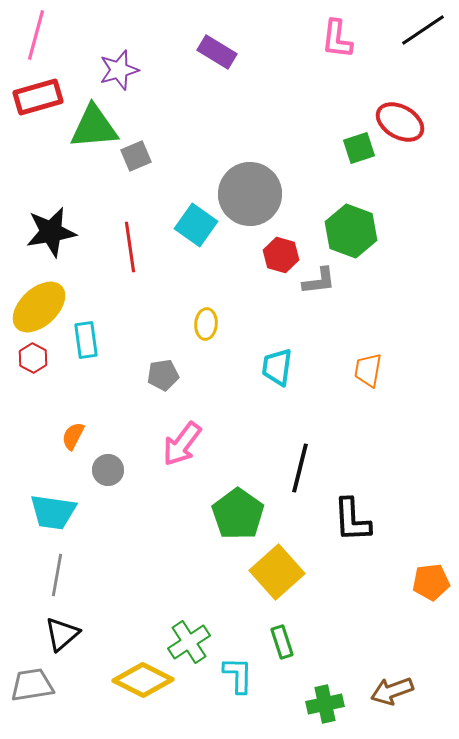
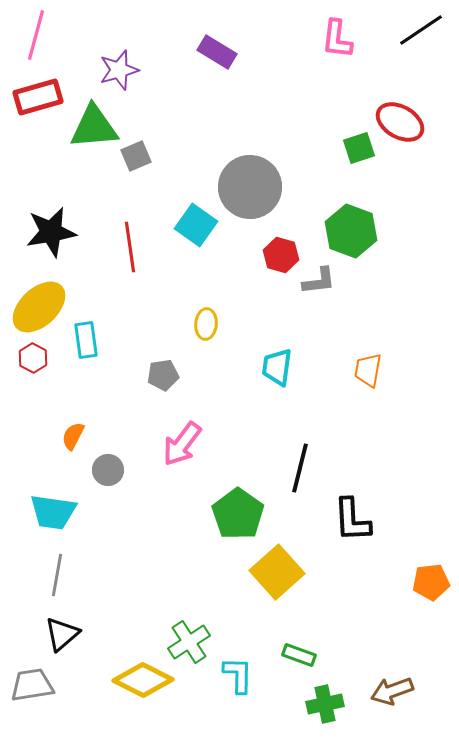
black line at (423, 30): moved 2 px left
gray circle at (250, 194): moved 7 px up
green rectangle at (282, 642): moved 17 px right, 13 px down; rotated 52 degrees counterclockwise
